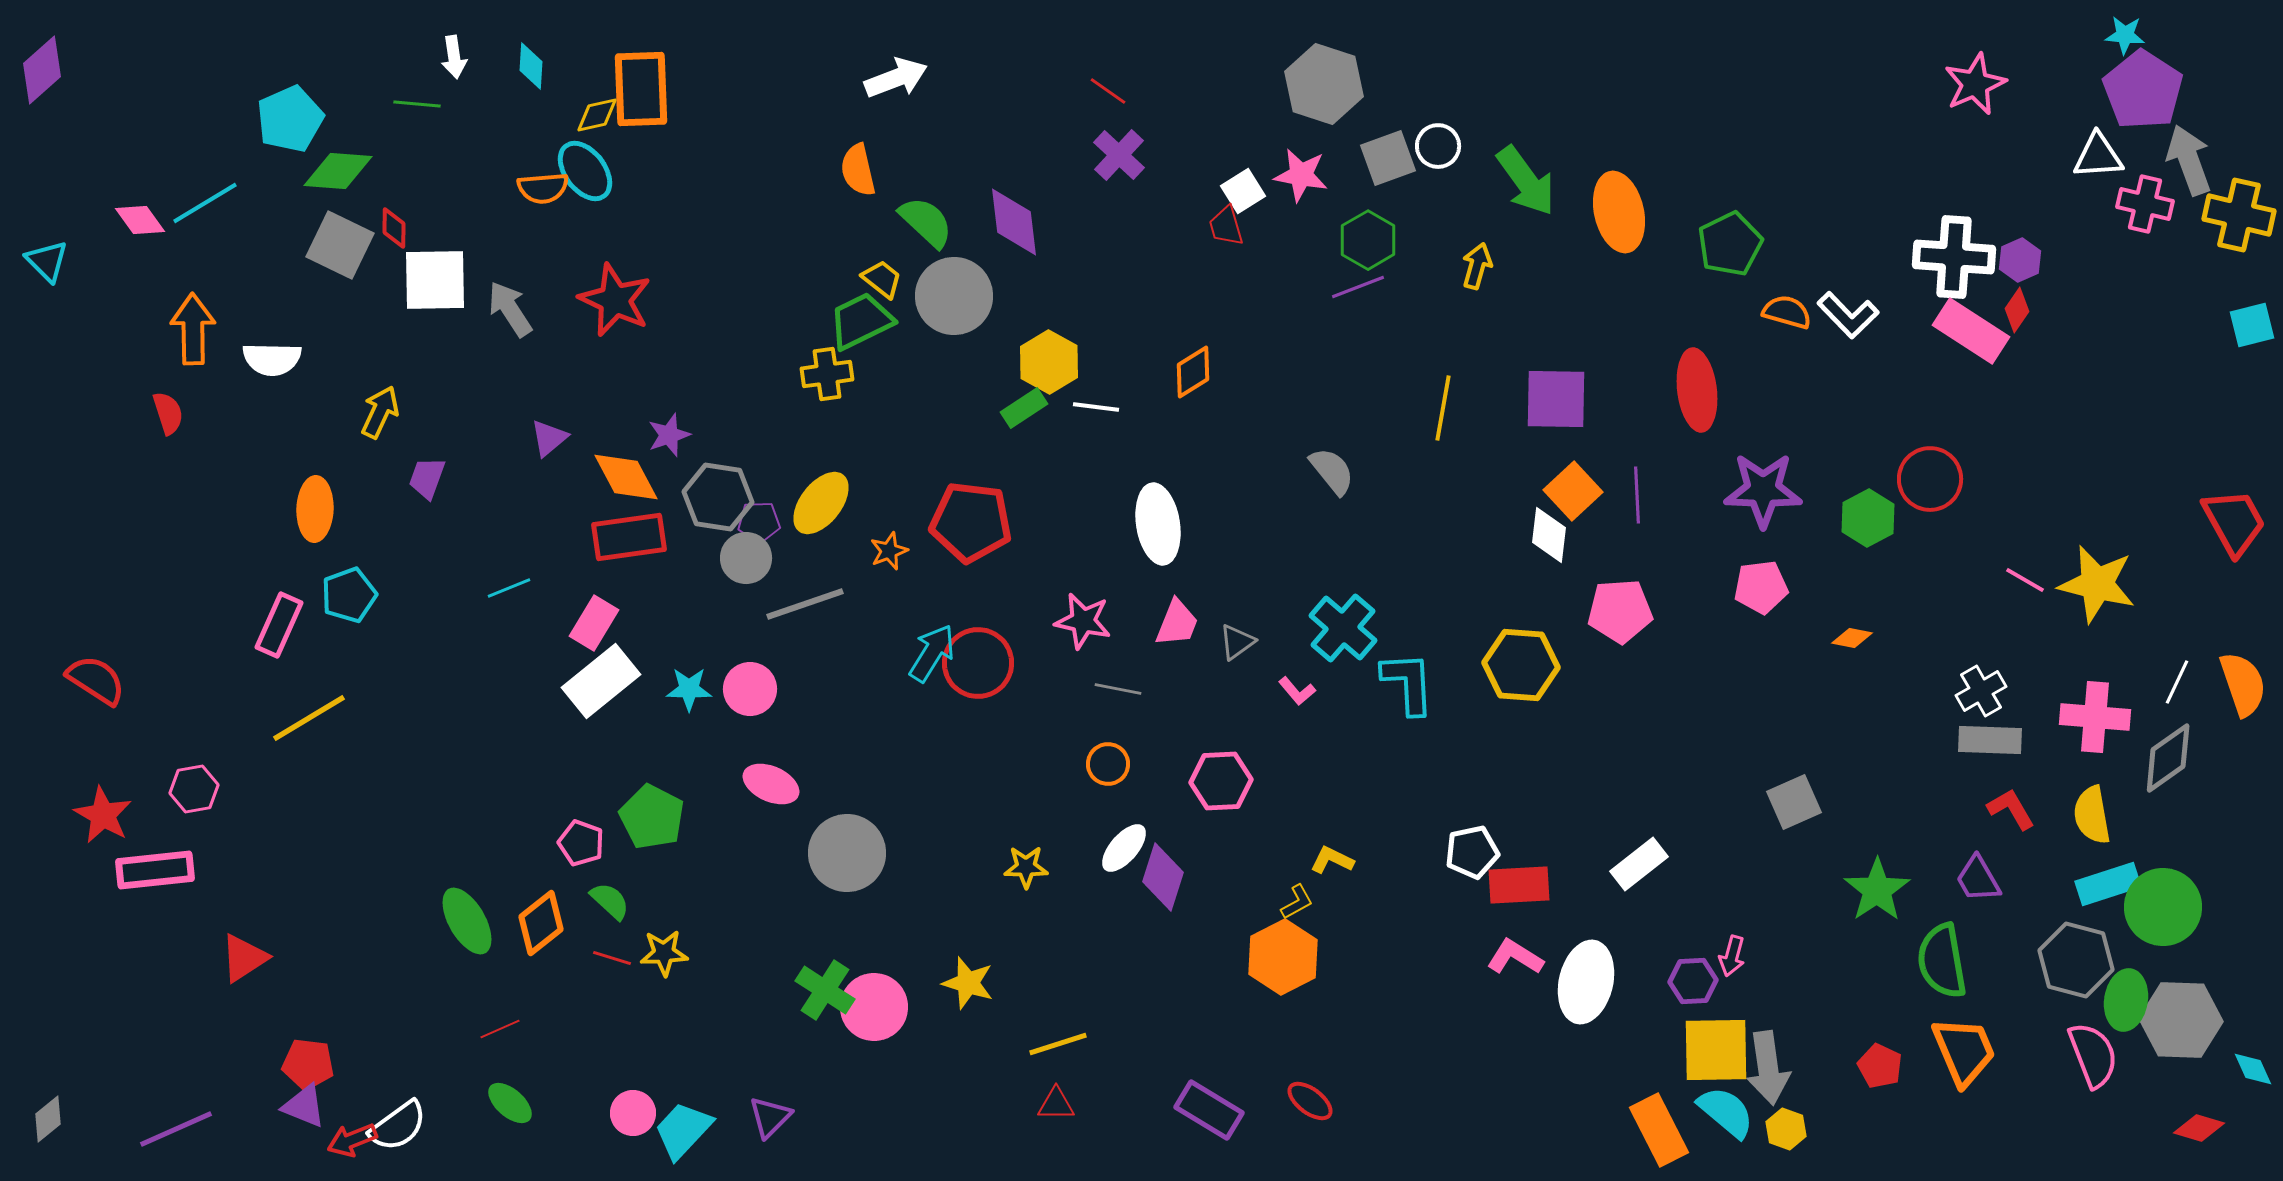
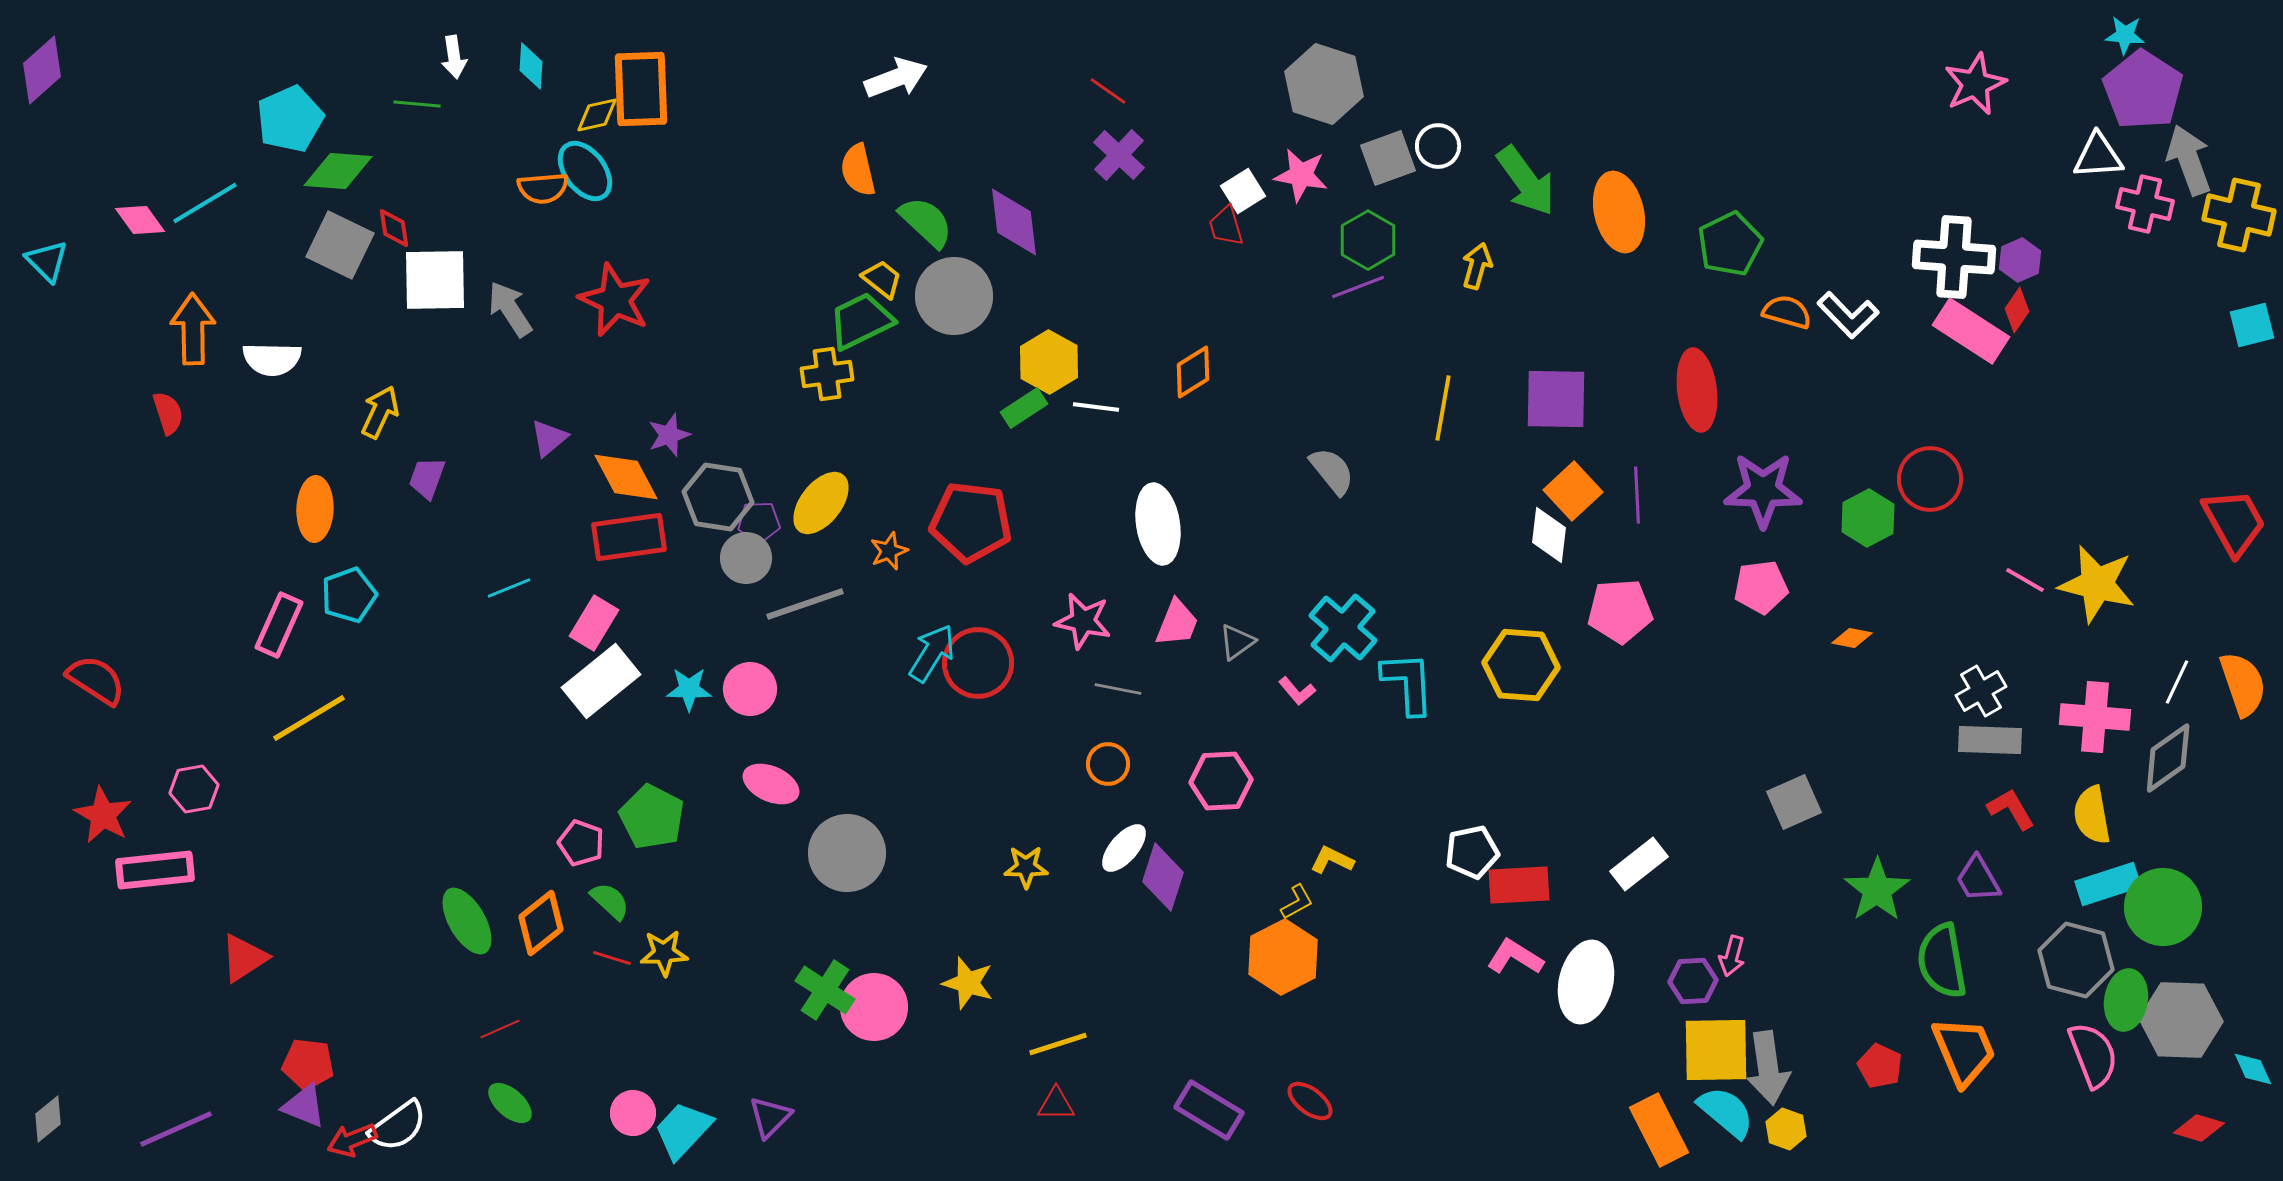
red diamond at (394, 228): rotated 9 degrees counterclockwise
